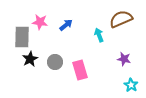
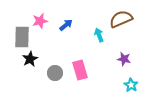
pink star: moved 1 px up; rotated 21 degrees counterclockwise
gray circle: moved 11 px down
